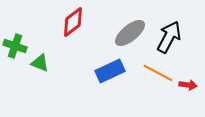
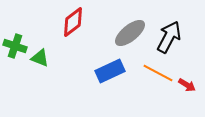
green triangle: moved 5 px up
red arrow: moved 1 px left; rotated 24 degrees clockwise
